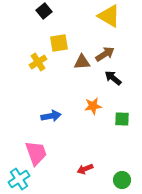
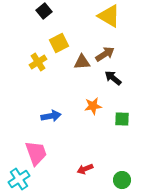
yellow square: rotated 18 degrees counterclockwise
